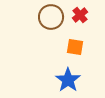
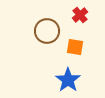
brown circle: moved 4 px left, 14 px down
